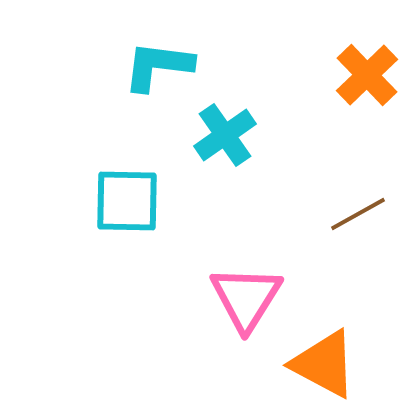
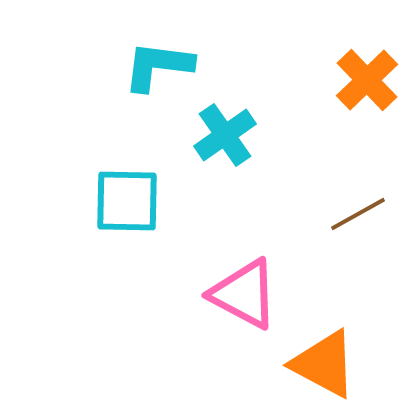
orange cross: moved 5 px down
pink triangle: moved 2 px left, 4 px up; rotated 34 degrees counterclockwise
